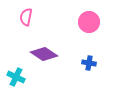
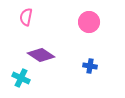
purple diamond: moved 3 px left, 1 px down
blue cross: moved 1 px right, 3 px down
cyan cross: moved 5 px right, 1 px down
